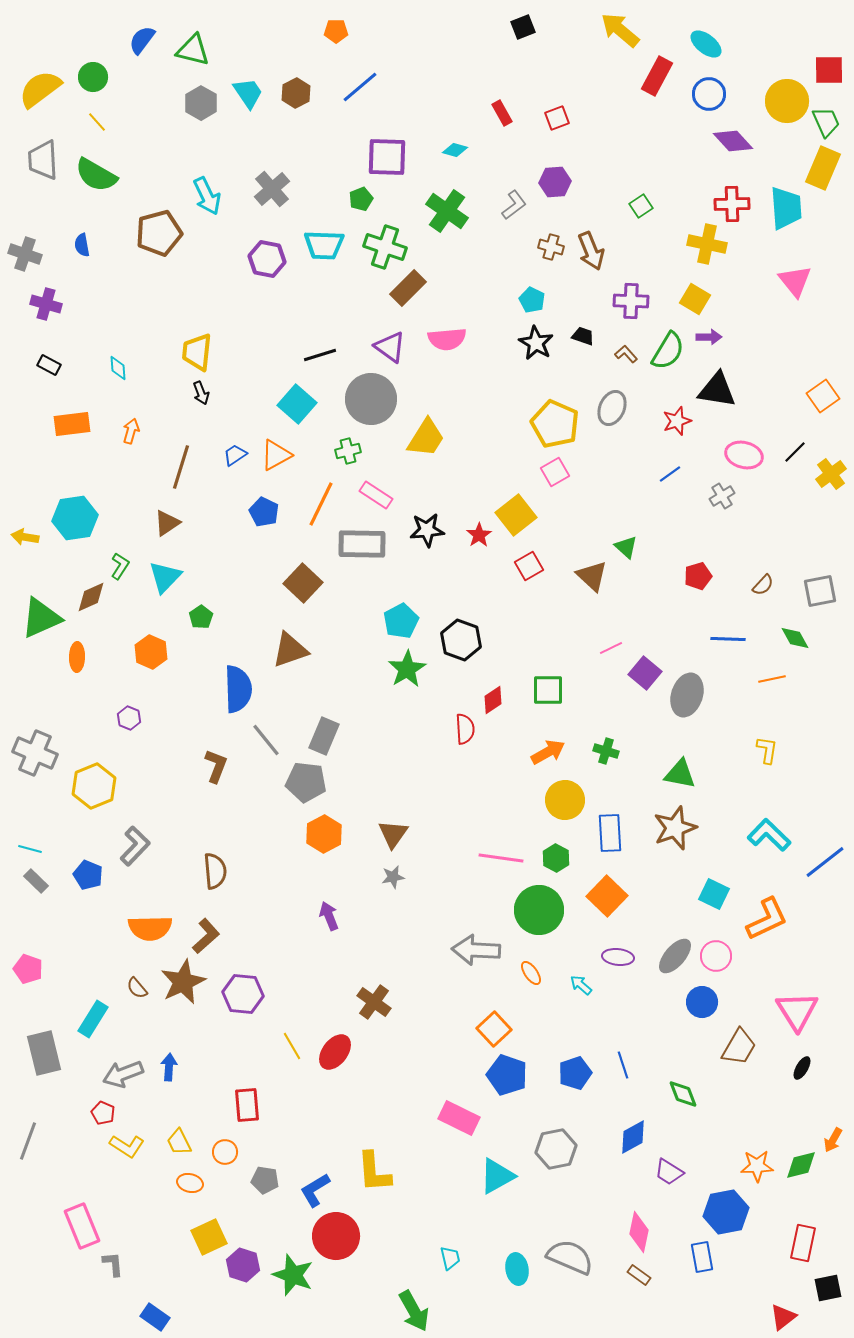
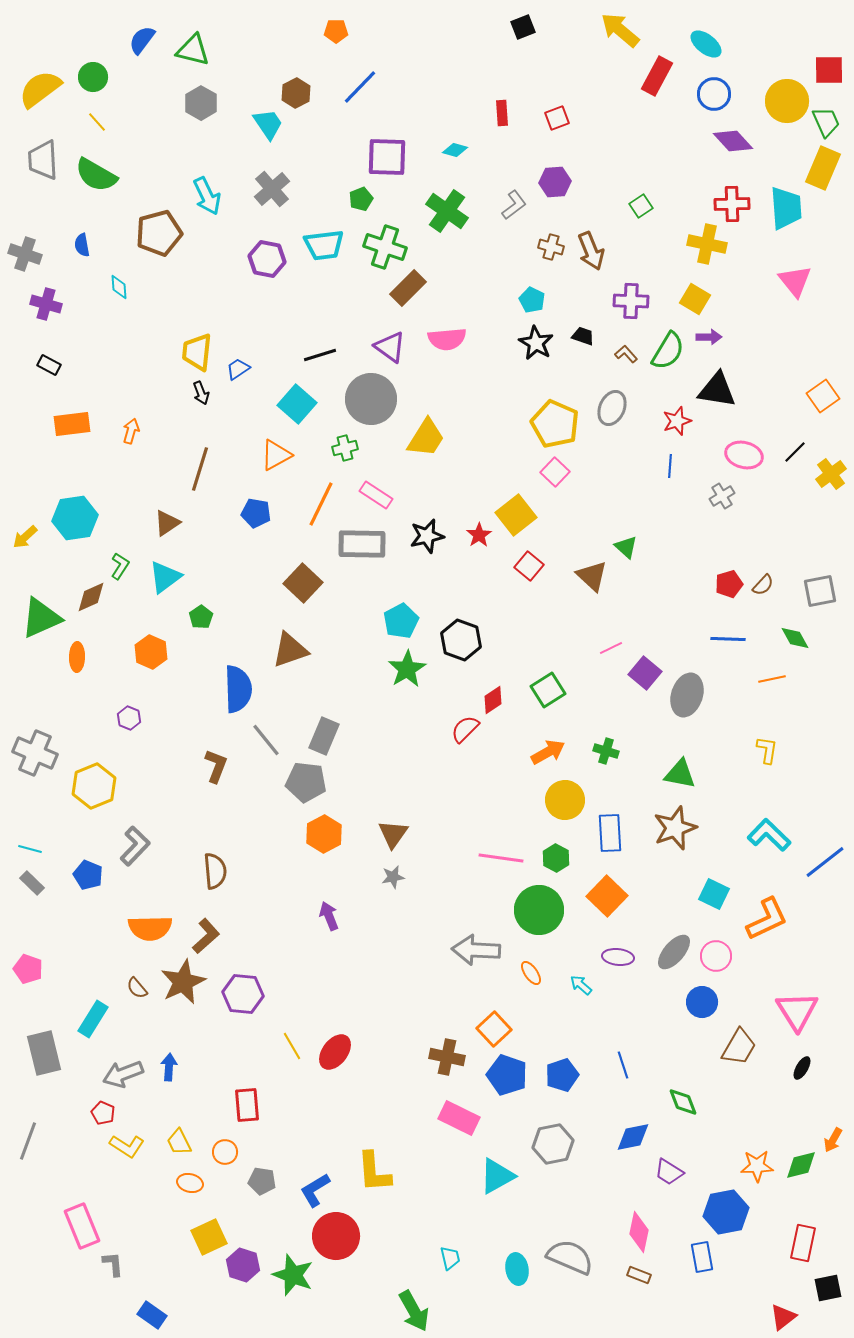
blue line at (360, 87): rotated 6 degrees counterclockwise
cyan trapezoid at (248, 93): moved 20 px right, 31 px down
blue circle at (709, 94): moved 5 px right
red rectangle at (502, 113): rotated 25 degrees clockwise
cyan trapezoid at (324, 245): rotated 9 degrees counterclockwise
cyan diamond at (118, 368): moved 1 px right, 81 px up
green cross at (348, 451): moved 3 px left, 3 px up
blue trapezoid at (235, 455): moved 3 px right, 86 px up
brown line at (181, 467): moved 19 px right, 2 px down
pink square at (555, 472): rotated 16 degrees counterclockwise
blue line at (670, 474): moved 8 px up; rotated 50 degrees counterclockwise
blue pentagon at (264, 512): moved 8 px left, 1 px down; rotated 16 degrees counterclockwise
black star at (427, 530): moved 6 px down; rotated 8 degrees counterclockwise
yellow arrow at (25, 537): rotated 52 degrees counterclockwise
red square at (529, 566): rotated 20 degrees counterclockwise
red pentagon at (698, 576): moved 31 px right, 8 px down
cyan triangle at (165, 577): rotated 9 degrees clockwise
green square at (548, 690): rotated 32 degrees counterclockwise
red semicircle at (465, 729): rotated 132 degrees counterclockwise
gray rectangle at (36, 881): moved 4 px left, 2 px down
gray ellipse at (675, 956): moved 1 px left, 4 px up
brown cross at (374, 1002): moved 73 px right, 55 px down; rotated 24 degrees counterclockwise
blue pentagon at (575, 1073): moved 13 px left, 2 px down
green diamond at (683, 1094): moved 8 px down
blue diamond at (633, 1137): rotated 18 degrees clockwise
gray hexagon at (556, 1149): moved 3 px left, 5 px up
gray pentagon at (265, 1180): moved 3 px left, 1 px down
brown rectangle at (639, 1275): rotated 15 degrees counterclockwise
blue rectangle at (155, 1317): moved 3 px left, 2 px up
